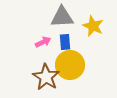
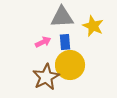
brown star: rotated 12 degrees clockwise
